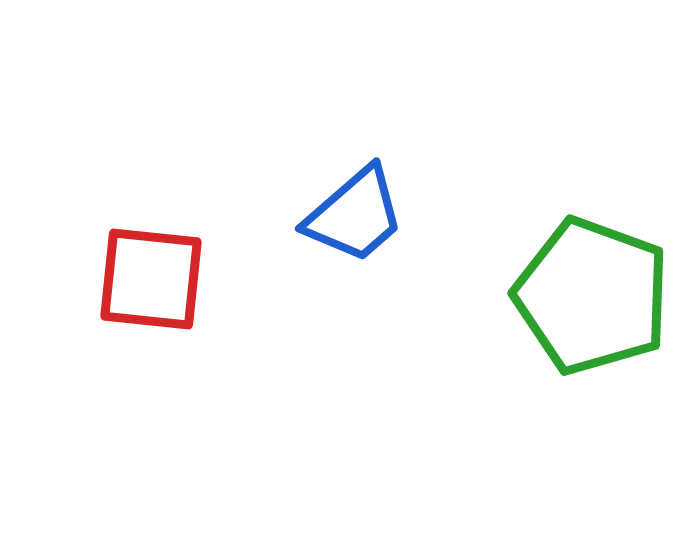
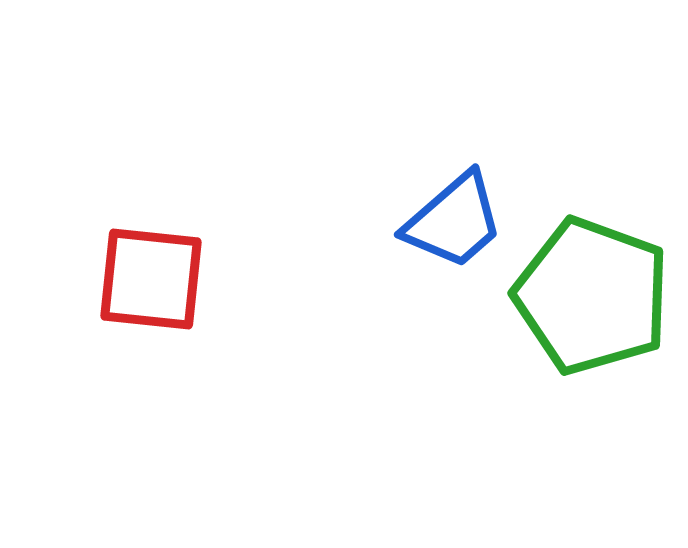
blue trapezoid: moved 99 px right, 6 px down
